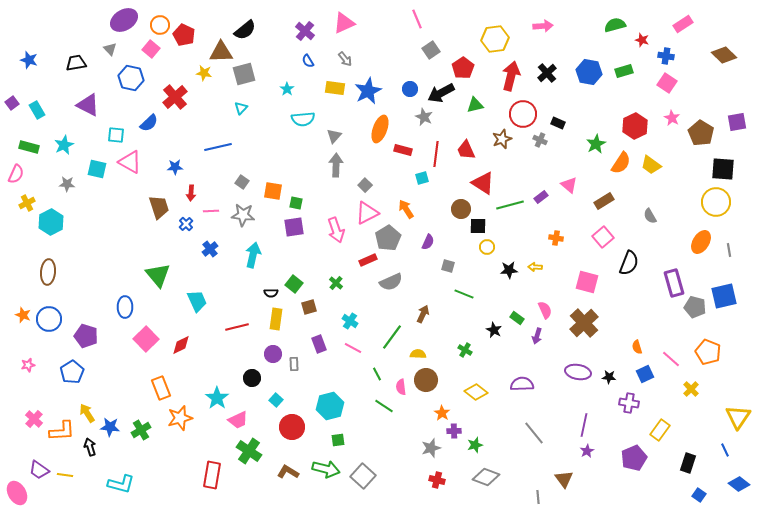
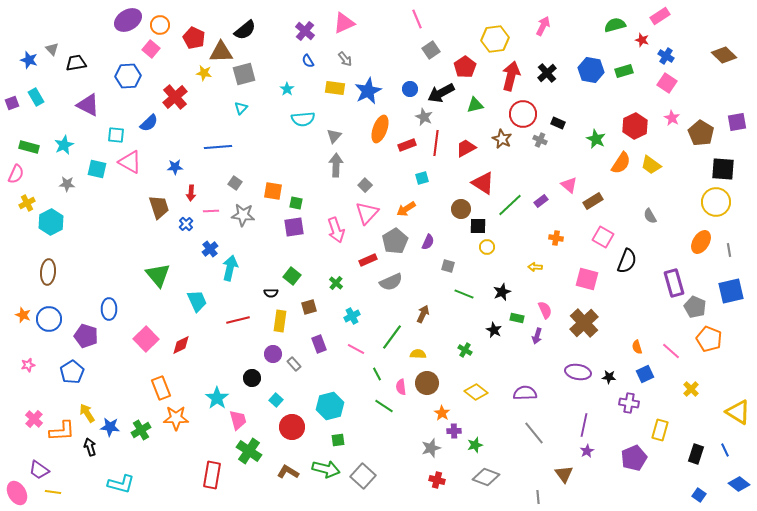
purple ellipse at (124, 20): moved 4 px right
pink rectangle at (683, 24): moved 23 px left, 8 px up
pink arrow at (543, 26): rotated 60 degrees counterclockwise
red pentagon at (184, 35): moved 10 px right, 3 px down
gray triangle at (110, 49): moved 58 px left
blue cross at (666, 56): rotated 21 degrees clockwise
red pentagon at (463, 68): moved 2 px right, 1 px up
blue hexagon at (589, 72): moved 2 px right, 2 px up
blue hexagon at (131, 78): moved 3 px left, 2 px up; rotated 15 degrees counterclockwise
purple square at (12, 103): rotated 16 degrees clockwise
cyan rectangle at (37, 110): moved 1 px left, 13 px up
brown star at (502, 139): rotated 24 degrees counterclockwise
green star at (596, 144): moved 5 px up; rotated 18 degrees counterclockwise
blue line at (218, 147): rotated 8 degrees clockwise
red rectangle at (403, 150): moved 4 px right, 5 px up; rotated 36 degrees counterclockwise
red trapezoid at (466, 150): moved 2 px up; rotated 85 degrees clockwise
red line at (436, 154): moved 11 px up
gray square at (242, 182): moved 7 px left, 1 px down
purple rectangle at (541, 197): moved 4 px down
brown rectangle at (604, 201): moved 11 px left
green line at (510, 205): rotated 28 degrees counterclockwise
orange arrow at (406, 209): rotated 90 degrees counterclockwise
pink triangle at (367, 213): rotated 20 degrees counterclockwise
pink square at (603, 237): rotated 20 degrees counterclockwise
gray pentagon at (388, 238): moved 7 px right, 3 px down
cyan arrow at (253, 255): moved 23 px left, 13 px down
black semicircle at (629, 263): moved 2 px left, 2 px up
black star at (509, 270): moved 7 px left, 22 px down; rotated 18 degrees counterclockwise
pink square at (587, 282): moved 3 px up
green square at (294, 284): moved 2 px left, 8 px up
blue square at (724, 296): moved 7 px right, 5 px up
blue ellipse at (125, 307): moved 16 px left, 2 px down
gray pentagon at (695, 307): rotated 10 degrees clockwise
green rectangle at (517, 318): rotated 24 degrees counterclockwise
yellow rectangle at (276, 319): moved 4 px right, 2 px down
cyan cross at (350, 321): moved 2 px right, 5 px up; rotated 28 degrees clockwise
red line at (237, 327): moved 1 px right, 7 px up
pink line at (353, 348): moved 3 px right, 1 px down
orange pentagon at (708, 352): moved 1 px right, 13 px up
pink line at (671, 359): moved 8 px up
gray rectangle at (294, 364): rotated 40 degrees counterclockwise
brown circle at (426, 380): moved 1 px right, 3 px down
purple semicircle at (522, 384): moved 3 px right, 9 px down
yellow triangle at (738, 417): moved 5 px up; rotated 32 degrees counterclockwise
orange star at (180, 418): moved 4 px left; rotated 15 degrees clockwise
pink trapezoid at (238, 420): rotated 80 degrees counterclockwise
yellow rectangle at (660, 430): rotated 20 degrees counterclockwise
black rectangle at (688, 463): moved 8 px right, 9 px up
yellow line at (65, 475): moved 12 px left, 17 px down
brown triangle at (564, 479): moved 5 px up
